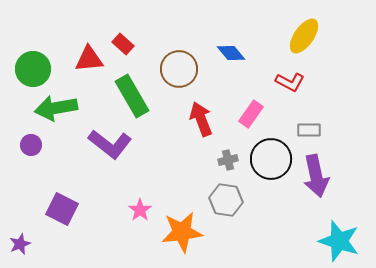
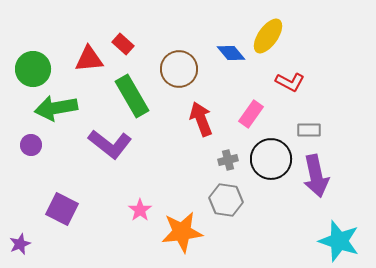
yellow ellipse: moved 36 px left
